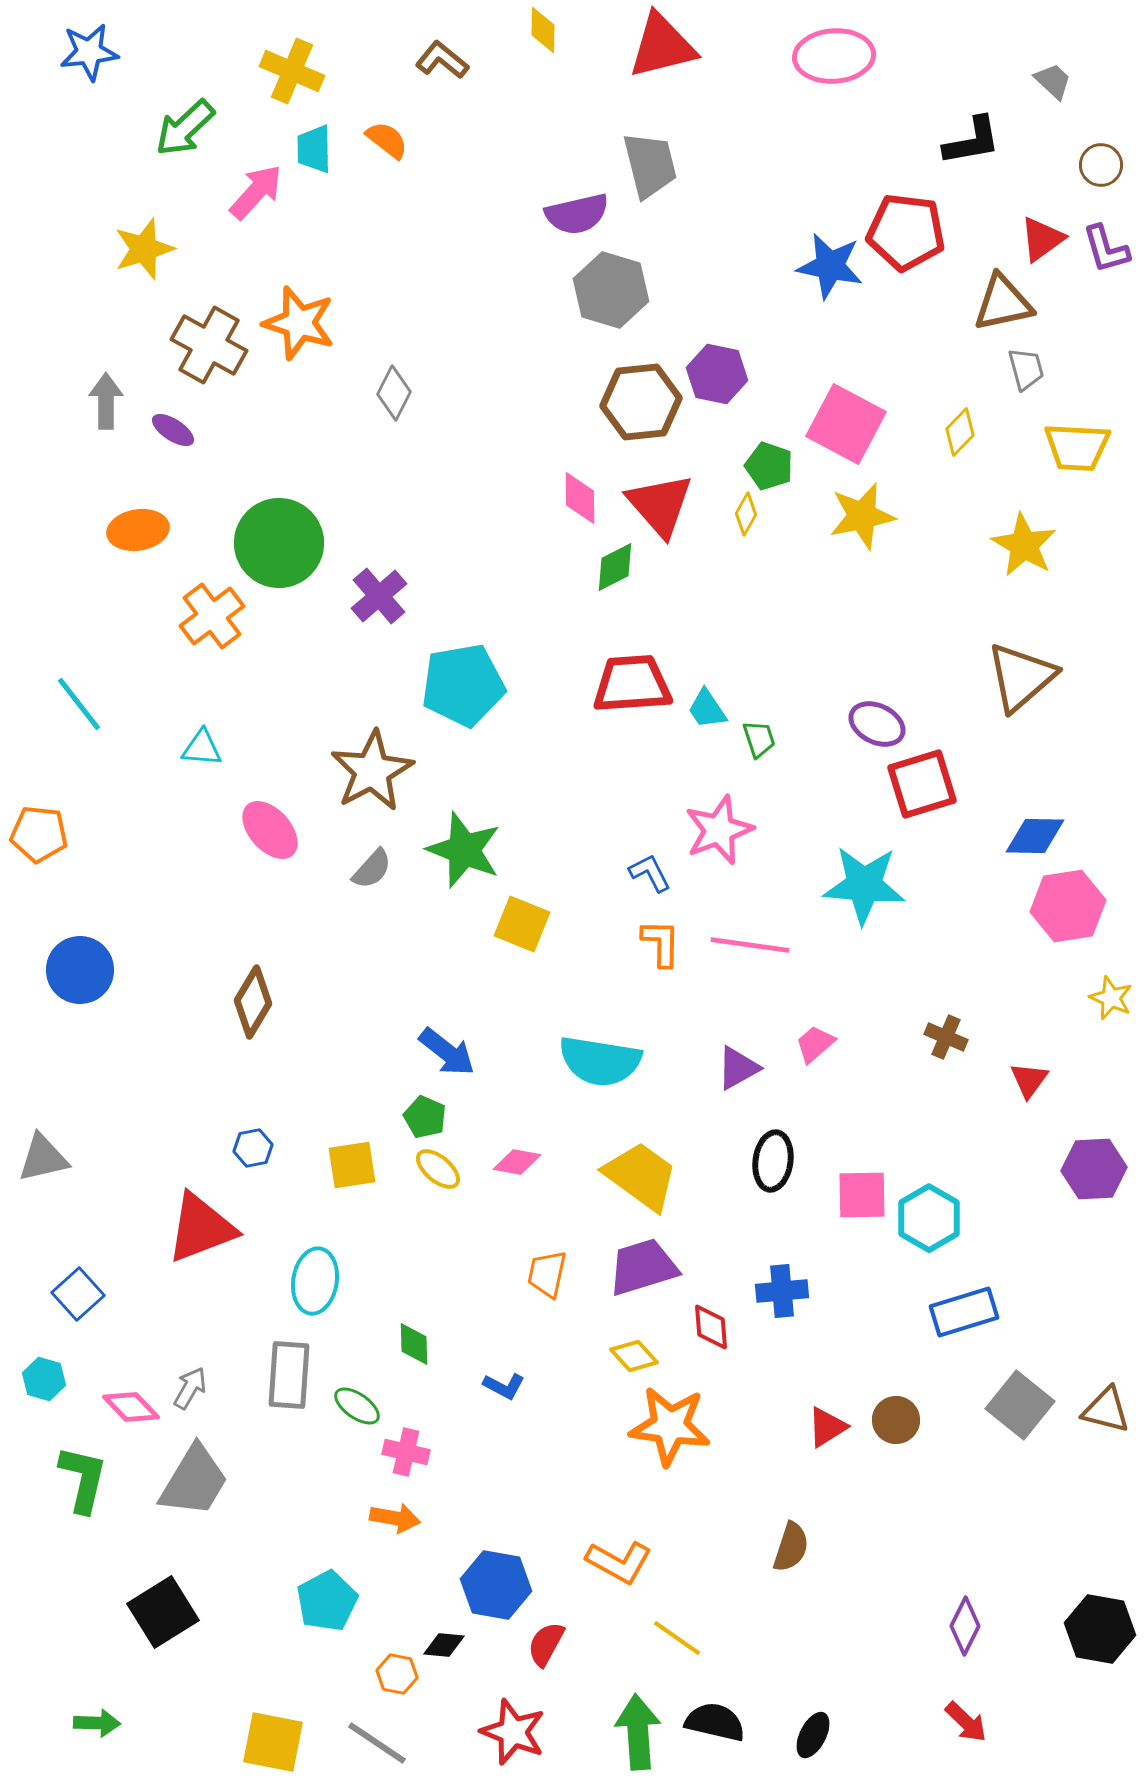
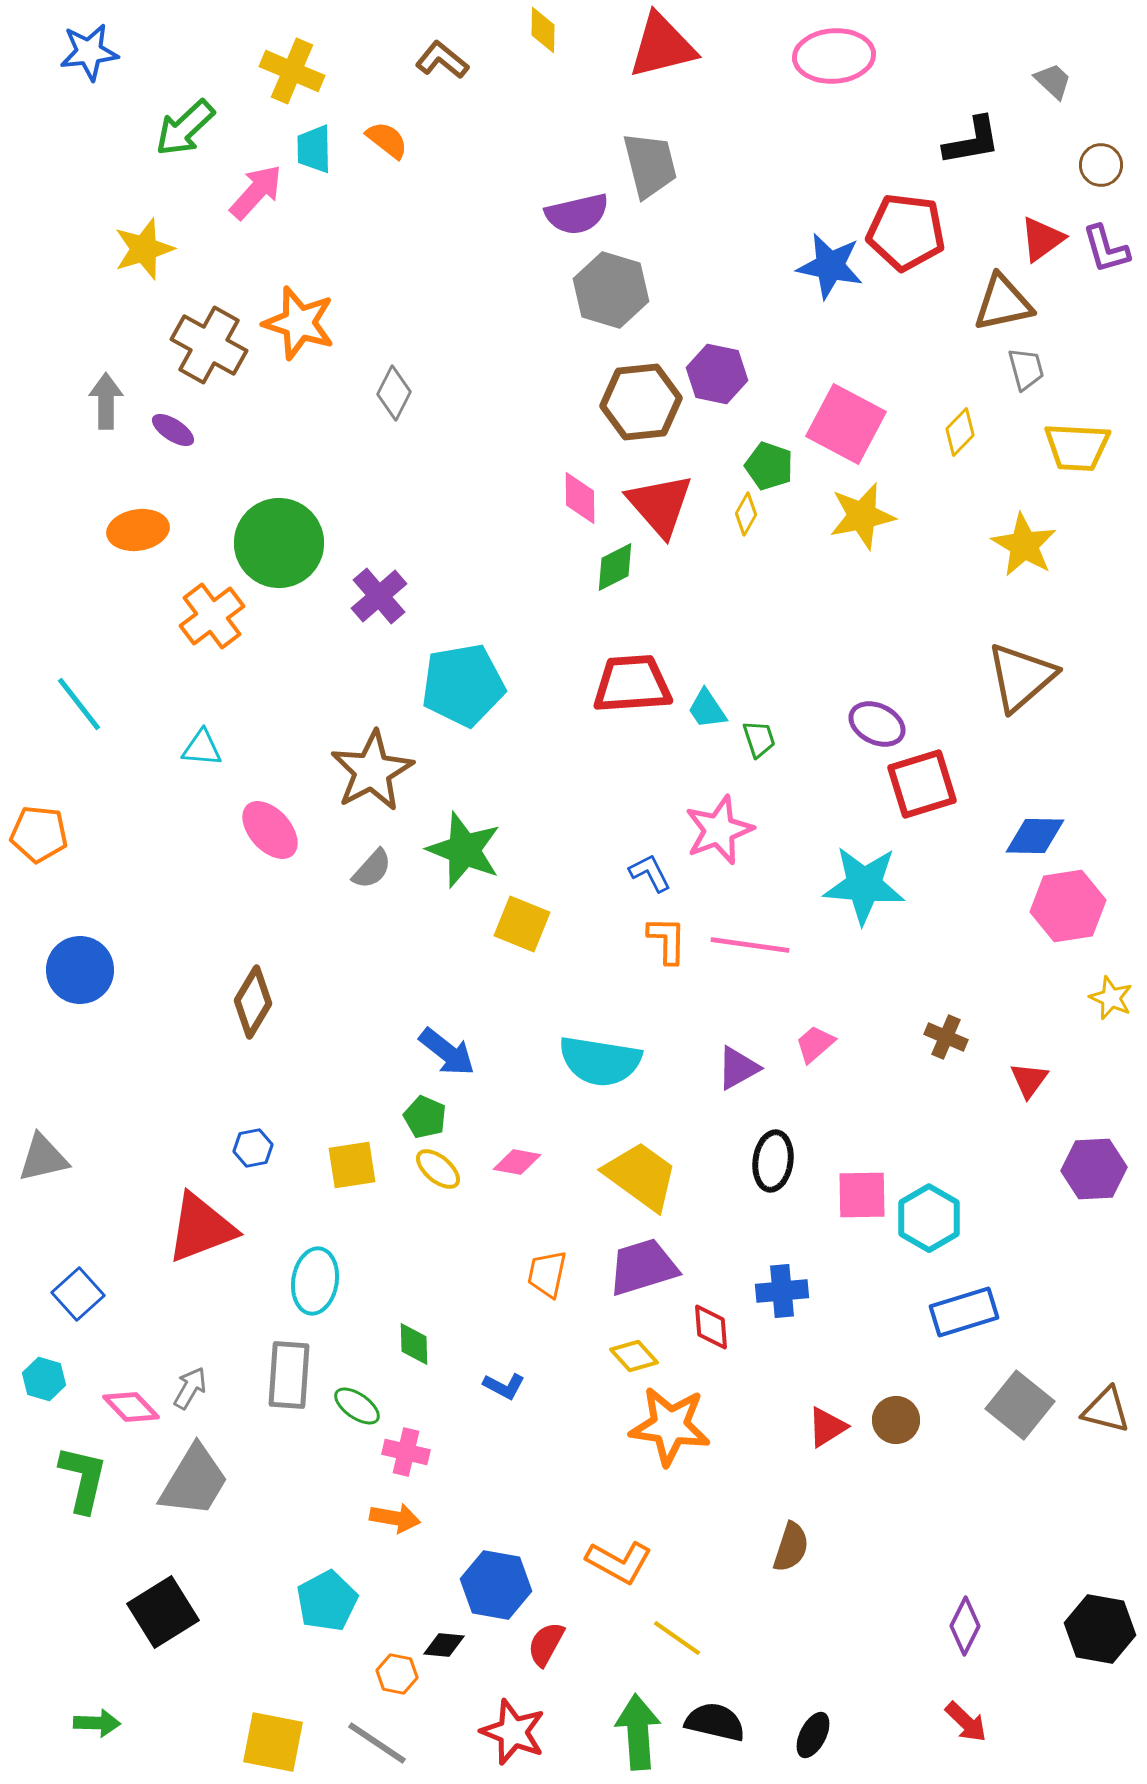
orange L-shape at (661, 943): moved 6 px right, 3 px up
